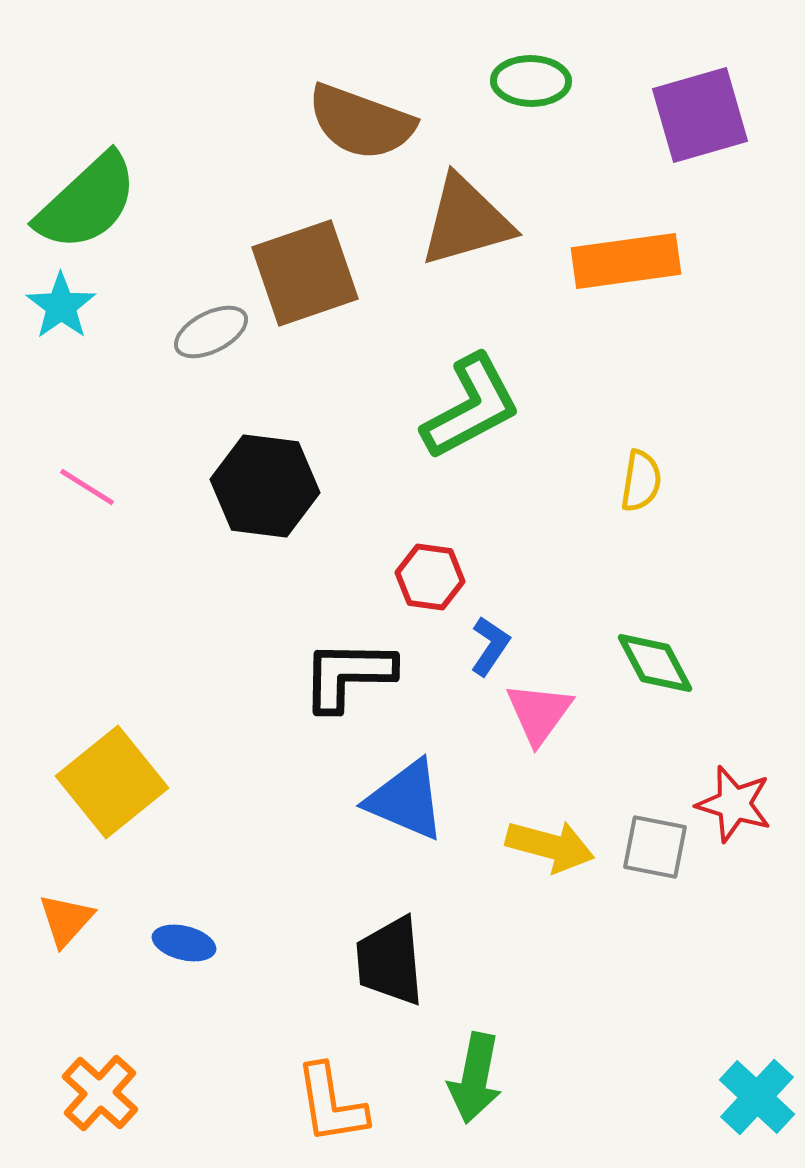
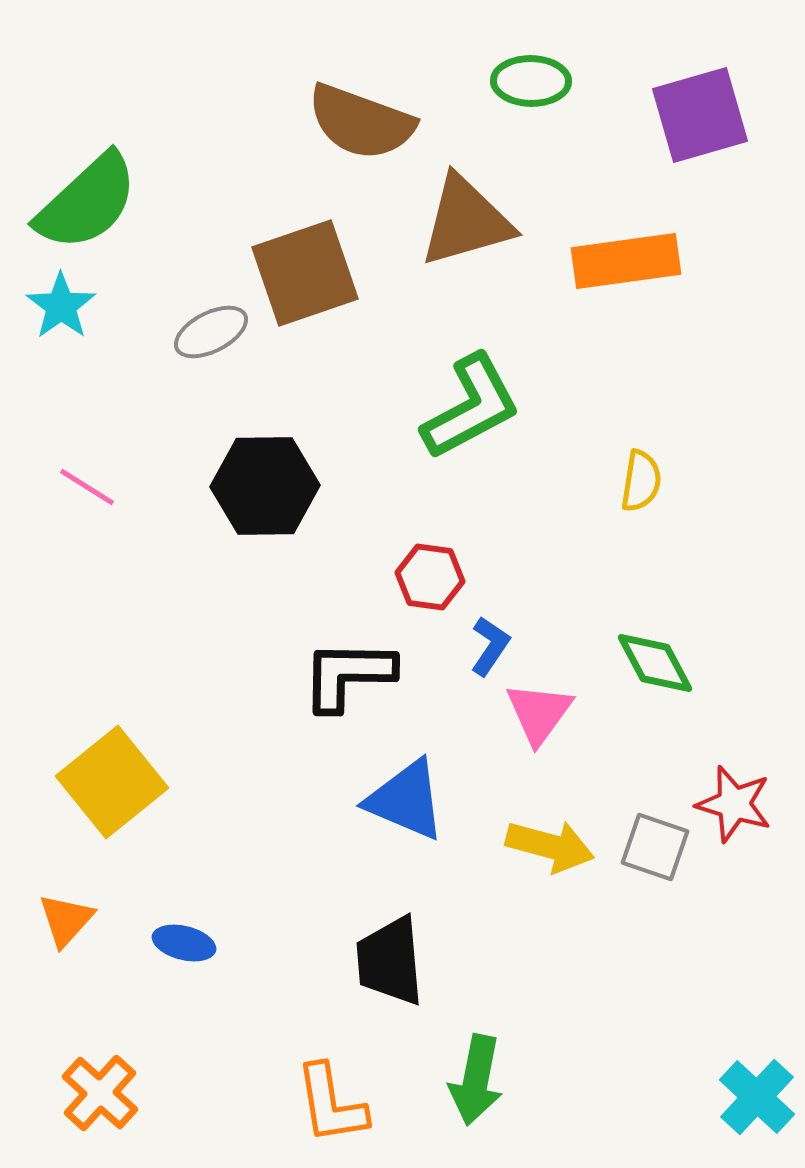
black hexagon: rotated 8 degrees counterclockwise
gray square: rotated 8 degrees clockwise
green arrow: moved 1 px right, 2 px down
